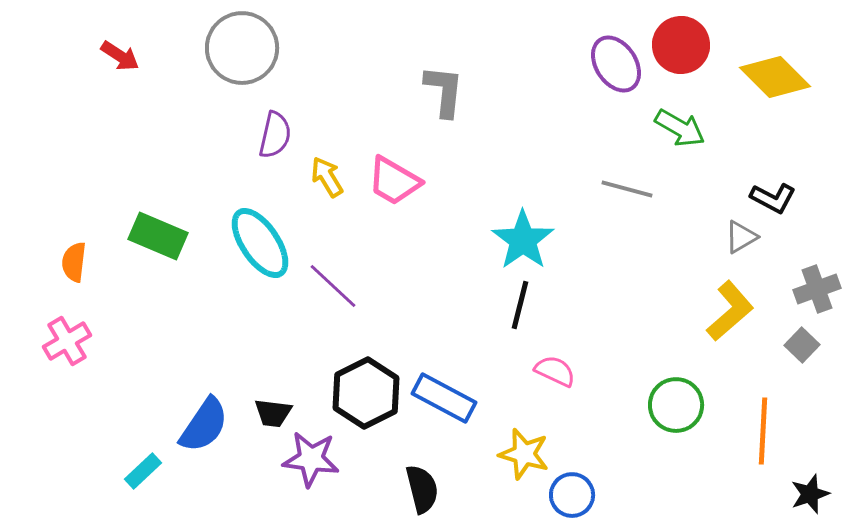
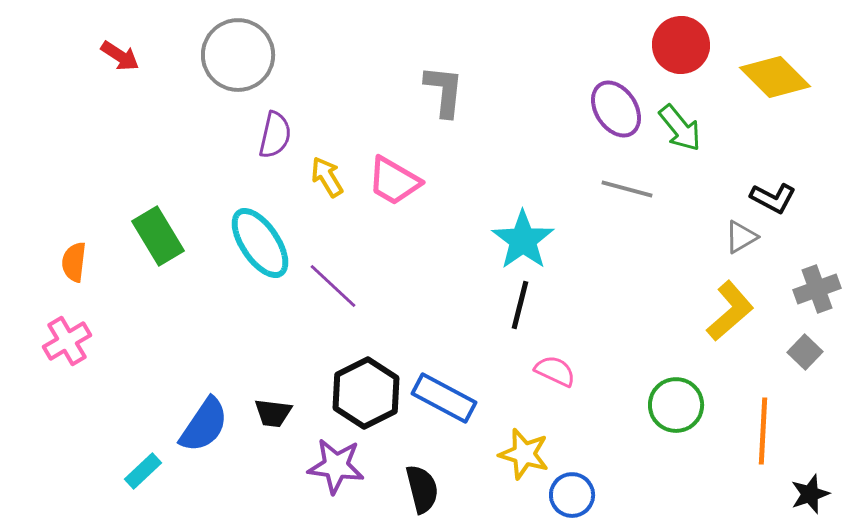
gray circle: moved 4 px left, 7 px down
purple ellipse: moved 45 px down
green arrow: rotated 21 degrees clockwise
green rectangle: rotated 36 degrees clockwise
gray square: moved 3 px right, 7 px down
purple star: moved 25 px right, 7 px down
